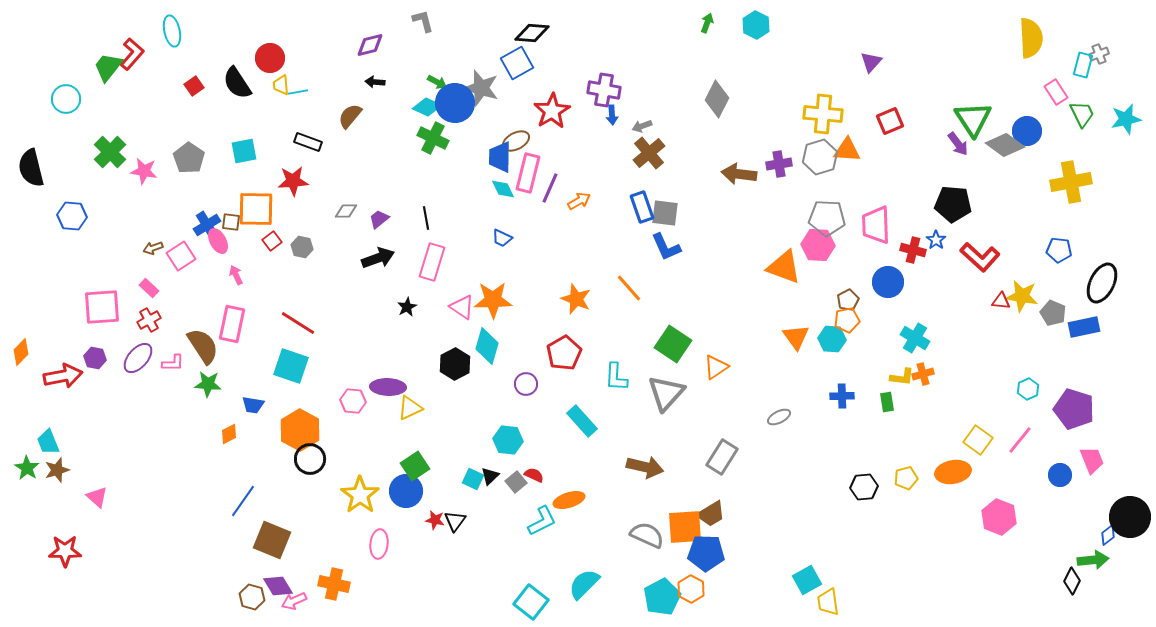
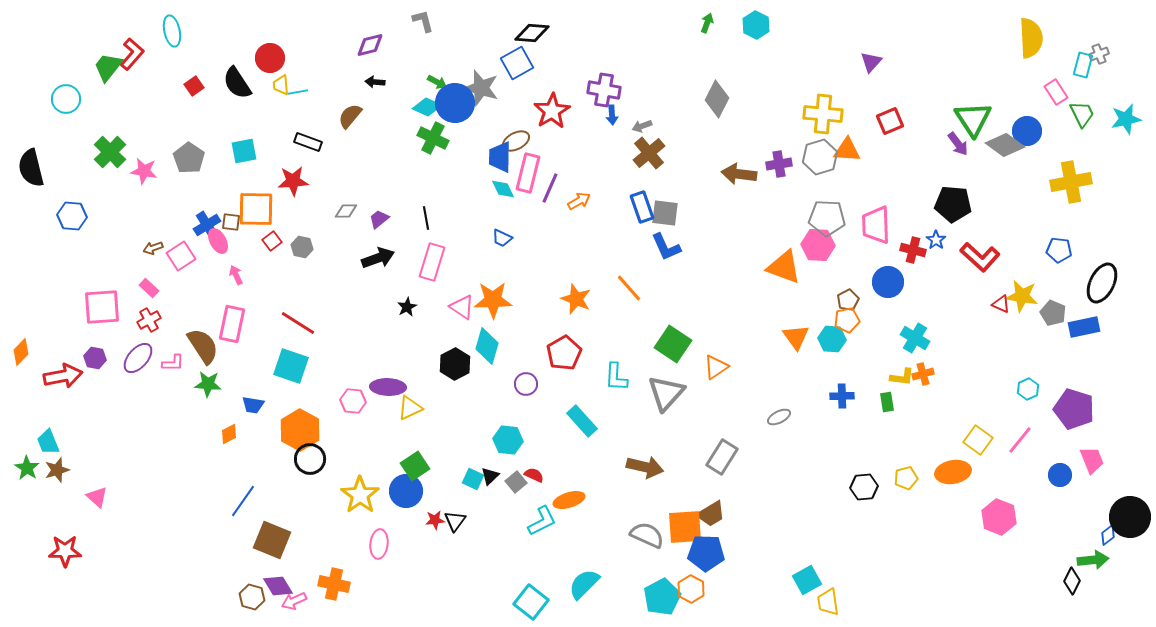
red triangle at (1001, 301): moved 3 px down; rotated 18 degrees clockwise
red star at (435, 520): rotated 18 degrees counterclockwise
